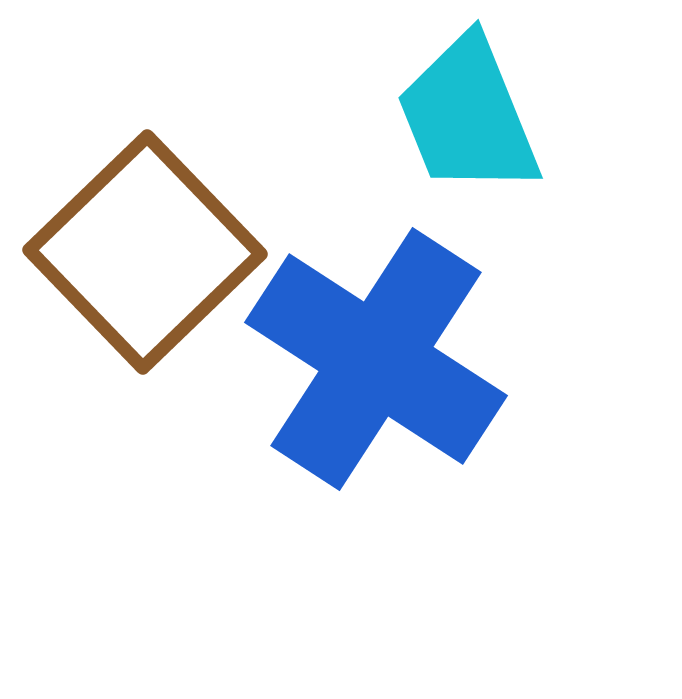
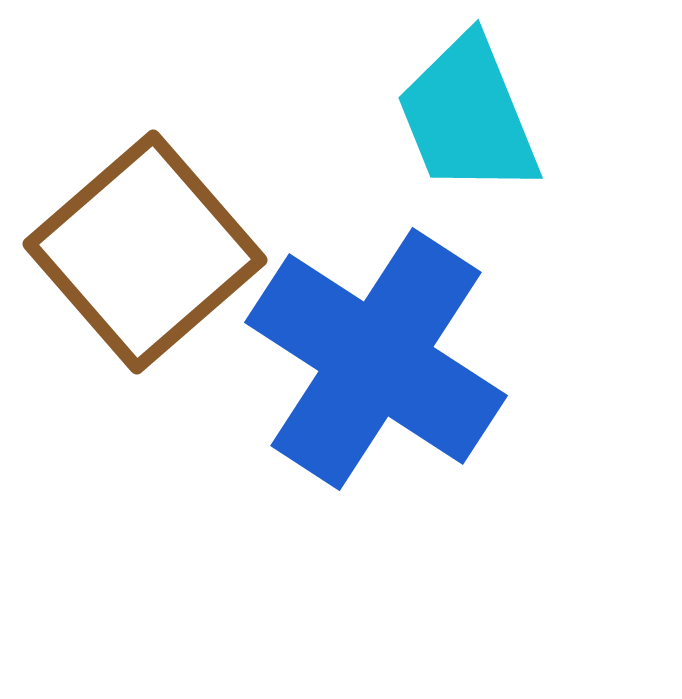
brown square: rotated 3 degrees clockwise
